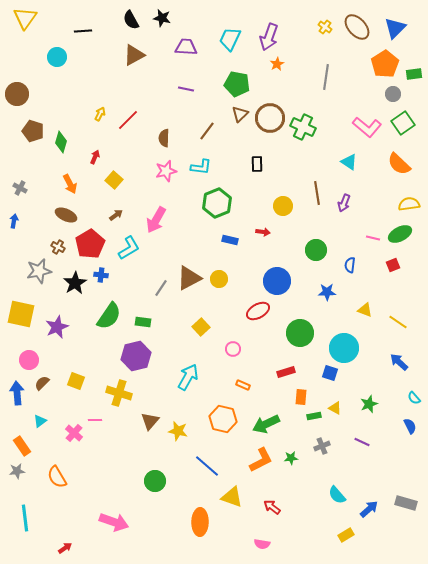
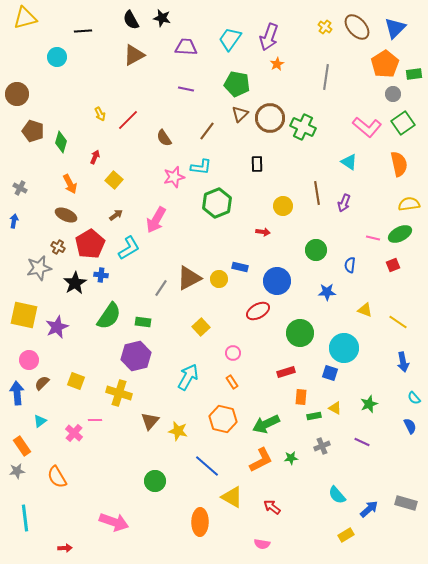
yellow triangle at (25, 18): rotated 40 degrees clockwise
cyan trapezoid at (230, 39): rotated 10 degrees clockwise
yellow arrow at (100, 114): rotated 128 degrees clockwise
brown semicircle at (164, 138): rotated 36 degrees counterclockwise
orange semicircle at (399, 164): rotated 145 degrees counterclockwise
pink star at (166, 171): moved 8 px right, 6 px down
blue rectangle at (230, 240): moved 10 px right, 27 px down
gray star at (39, 271): moved 3 px up
yellow square at (21, 314): moved 3 px right, 1 px down
pink circle at (233, 349): moved 4 px down
blue arrow at (399, 362): moved 4 px right; rotated 144 degrees counterclockwise
orange rectangle at (243, 385): moved 11 px left, 3 px up; rotated 32 degrees clockwise
yellow triangle at (232, 497): rotated 10 degrees clockwise
red arrow at (65, 548): rotated 32 degrees clockwise
